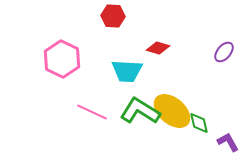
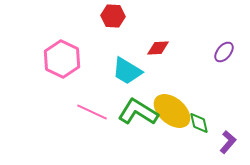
red diamond: rotated 20 degrees counterclockwise
cyan trapezoid: rotated 28 degrees clockwise
green L-shape: moved 2 px left, 1 px down
purple L-shape: rotated 70 degrees clockwise
